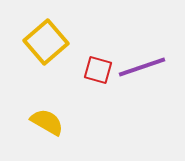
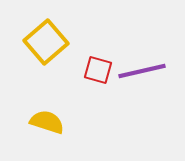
purple line: moved 4 px down; rotated 6 degrees clockwise
yellow semicircle: rotated 12 degrees counterclockwise
